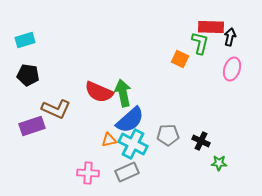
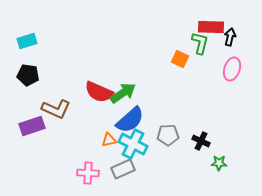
cyan rectangle: moved 2 px right, 1 px down
green arrow: rotated 68 degrees clockwise
gray rectangle: moved 4 px left, 3 px up
